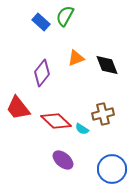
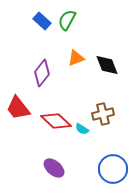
green semicircle: moved 2 px right, 4 px down
blue rectangle: moved 1 px right, 1 px up
purple ellipse: moved 9 px left, 8 px down
blue circle: moved 1 px right
